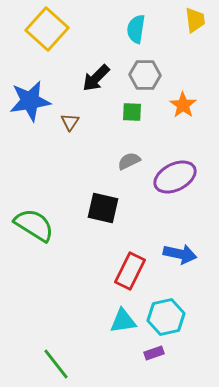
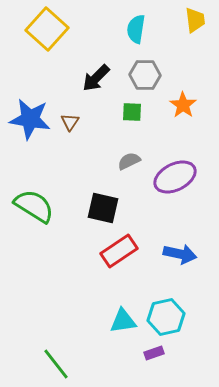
blue star: moved 18 px down; rotated 18 degrees clockwise
green semicircle: moved 19 px up
red rectangle: moved 11 px left, 20 px up; rotated 30 degrees clockwise
